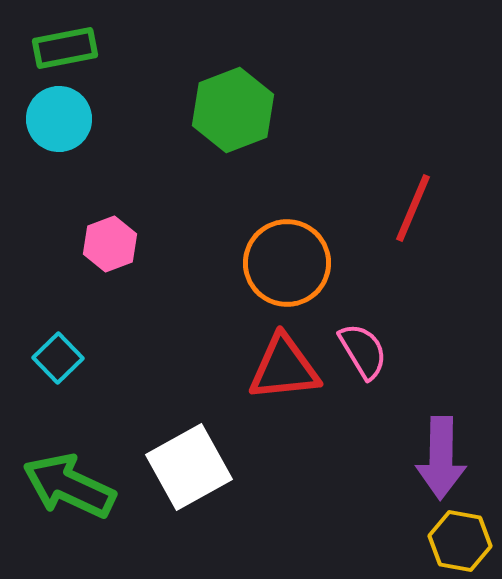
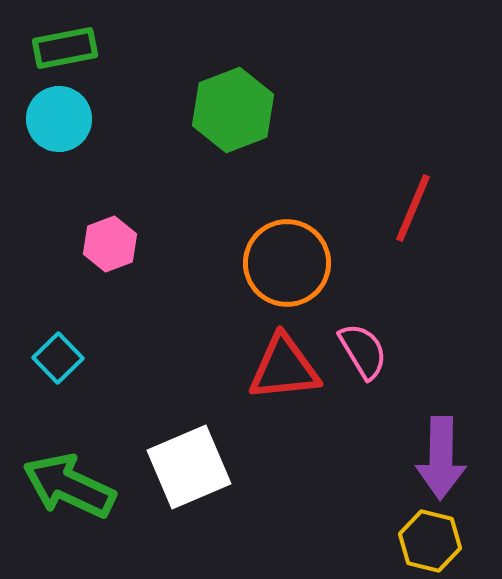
white square: rotated 6 degrees clockwise
yellow hexagon: moved 30 px left; rotated 4 degrees clockwise
